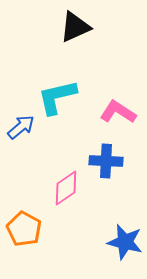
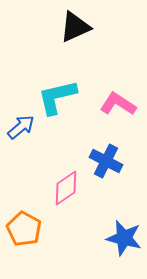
pink L-shape: moved 8 px up
blue cross: rotated 24 degrees clockwise
blue star: moved 1 px left, 4 px up
